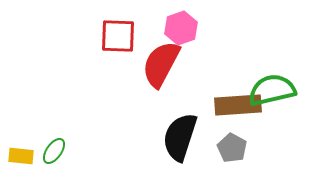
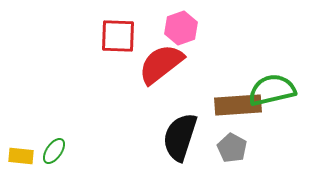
red semicircle: rotated 24 degrees clockwise
